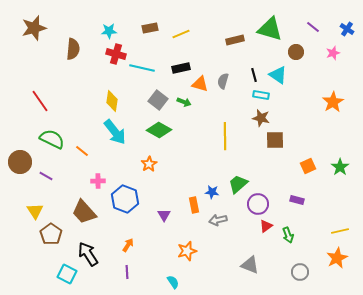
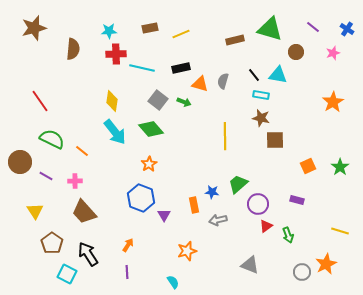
red cross at (116, 54): rotated 18 degrees counterclockwise
black line at (254, 75): rotated 24 degrees counterclockwise
cyan triangle at (278, 75): rotated 24 degrees counterclockwise
green diamond at (159, 130): moved 8 px left, 1 px up; rotated 20 degrees clockwise
pink cross at (98, 181): moved 23 px left
blue hexagon at (125, 199): moved 16 px right, 1 px up
yellow line at (340, 231): rotated 30 degrees clockwise
brown pentagon at (51, 234): moved 1 px right, 9 px down
orange star at (337, 258): moved 11 px left, 6 px down
gray circle at (300, 272): moved 2 px right
